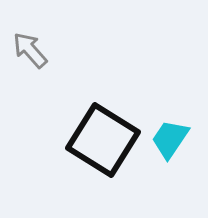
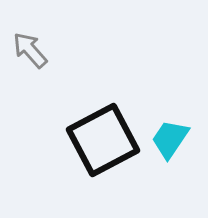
black square: rotated 30 degrees clockwise
